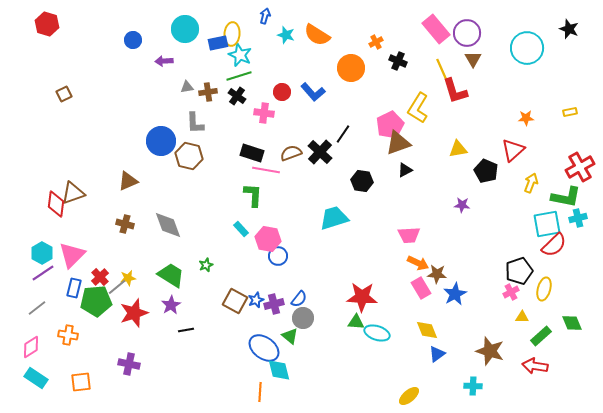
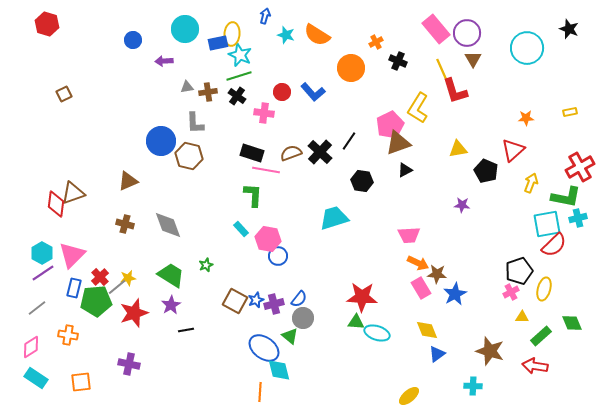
black line at (343, 134): moved 6 px right, 7 px down
